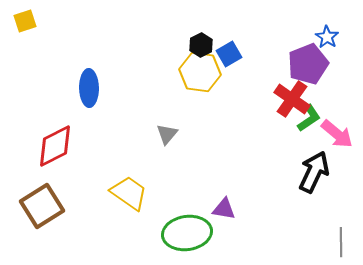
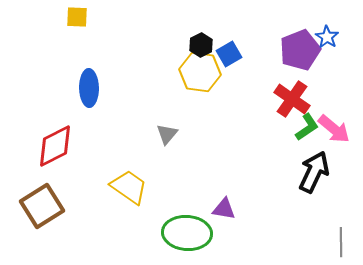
yellow square: moved 52 px right, 4 px up; rotated 20 degrees clockwise
purple pentagon: moved 8 px left, 14 px up
green L-shape: moved 2 px left, 9 px down
pink arrow: moved 3 px left, 5 px up
yellow trapezoid: moved 6 px up
green ellipse: rotated 12 degrees clockwise
